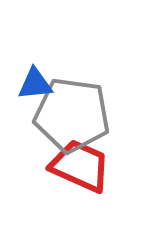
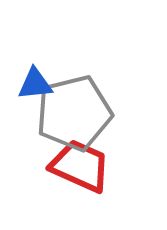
gray pentagon: moved 2 px right, 2 px up; rotated 22 degrees counterclockwise
